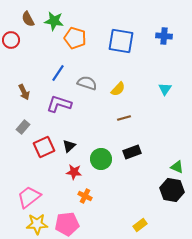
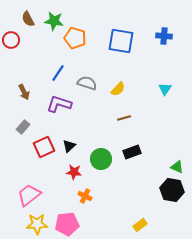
pink trapezoid: moved 2 px up
